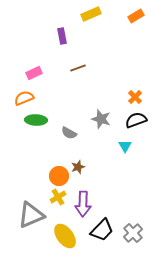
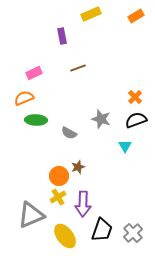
black trapezoid: rotated 25 degrees counterclockwise
